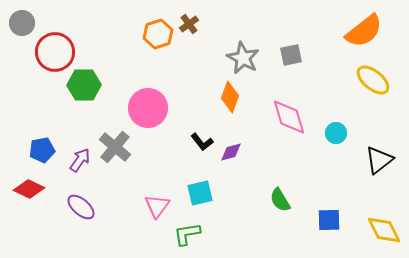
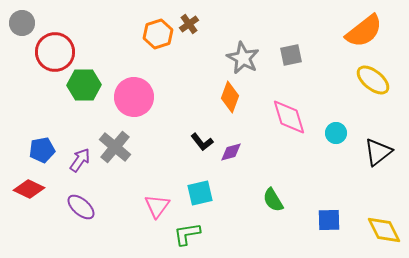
pink circle: moved 14 px left, 11 px up
black triangle: moved 1 px left, 8 px up
green semicircle: moved 7 px left
